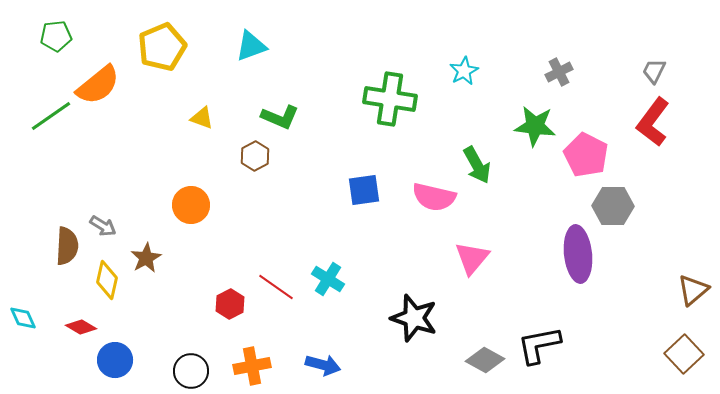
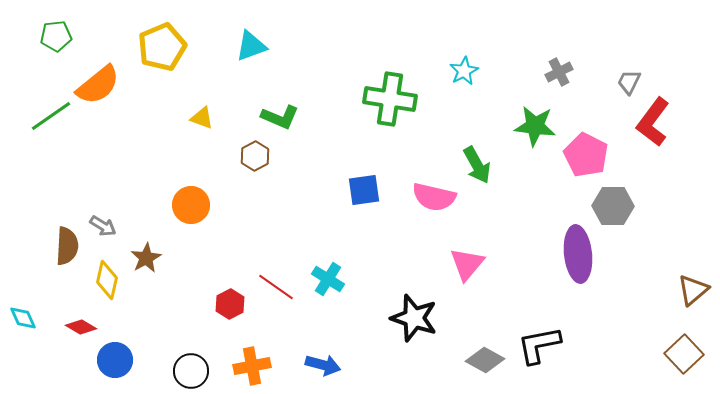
gray trapezoid: moved 25 px left, 11 px down
pink triangle: moved 5 px left, 6 px down
